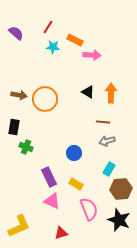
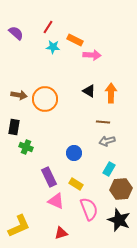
black triangle: moved 1 px right, 1 px up
pink triangle: moved 4 px right
